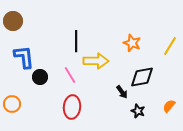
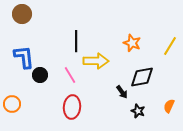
brown circle: moved 9 px right, 7 px up
black circle: moved 2 px up
orange semicircle: rotated 16 degrees counterclockwise
